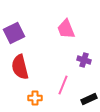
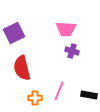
pink trapezoid: rotated 65 degrees counterclockwise
purple cross: moved 12 px left, 9 px up
red semicircle: moved 2 px right, 1 px down
pink line: moved 4 px left, 6 px down
black rectangle: moved 4 px up; rotated 35 degrees clockwise
